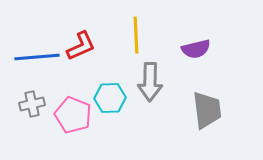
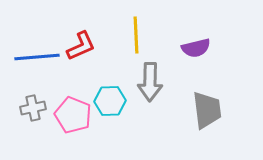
purple semicircle: moved 1 px up
cyan hexagon: moved 3 px down
gray cross: moved 1 px right, 4 px down
